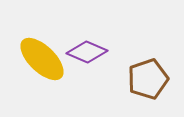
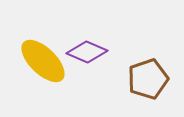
yellow ellipse: moved 1 px right, 2 px down
